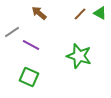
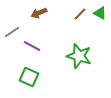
brown arrow: rotated 63 degrees counterclockwise
purple line: moved 1 px right, 1 px down
